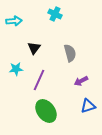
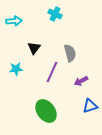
purple line: moved 13 px right, 8 px up
blue triangle: moved 2 px right
